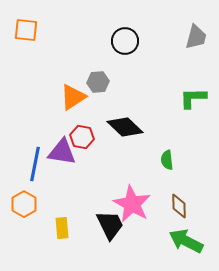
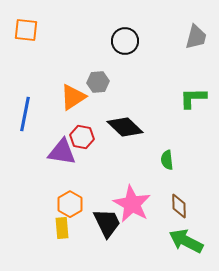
blue line: moved 10 px left, 50 px up
orange hexagon: moved 46 px right
black trapezoid: moved 3 px left, 2 px up
